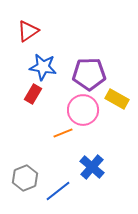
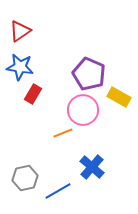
red triangle: moved 8 px left
blue star: moved 23 px left
purple pentagon: rotated 24 degrees clockwise
yellow rectangle: moved 2 px right, 2 px up
gray hexagon: rotated 10 degrees clockwise
blue line: rotated 8 degrees clockwise
